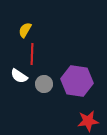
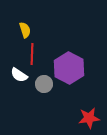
yellow semicircle: rotated 133 degrees clockwise
white semicircle: moved 1 px up
purple hexagon: moved 8 px left, 13 px up; rotated 20 degrees clockwise
red star: moved 1 px right, 3 px up
